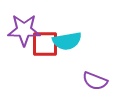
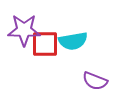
cyan semicircle: moved 6 px right
